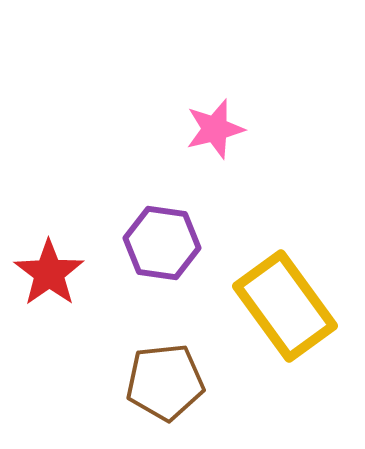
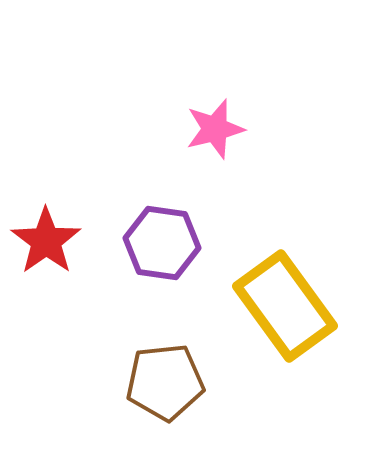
red star: moved 3 px left, 32 px up
